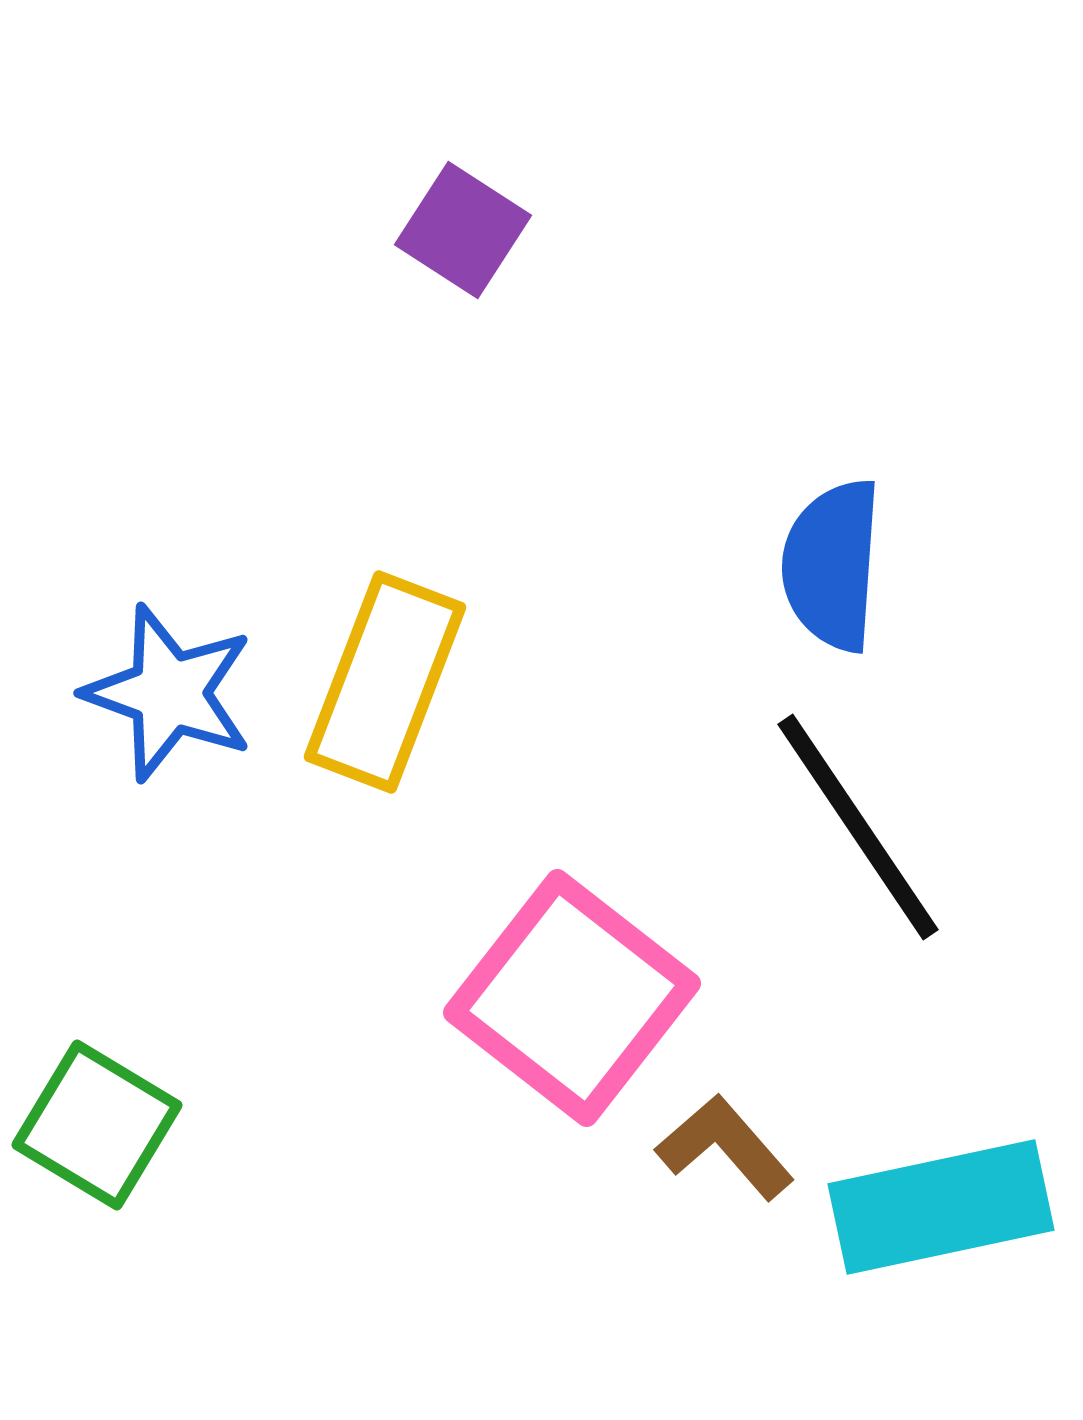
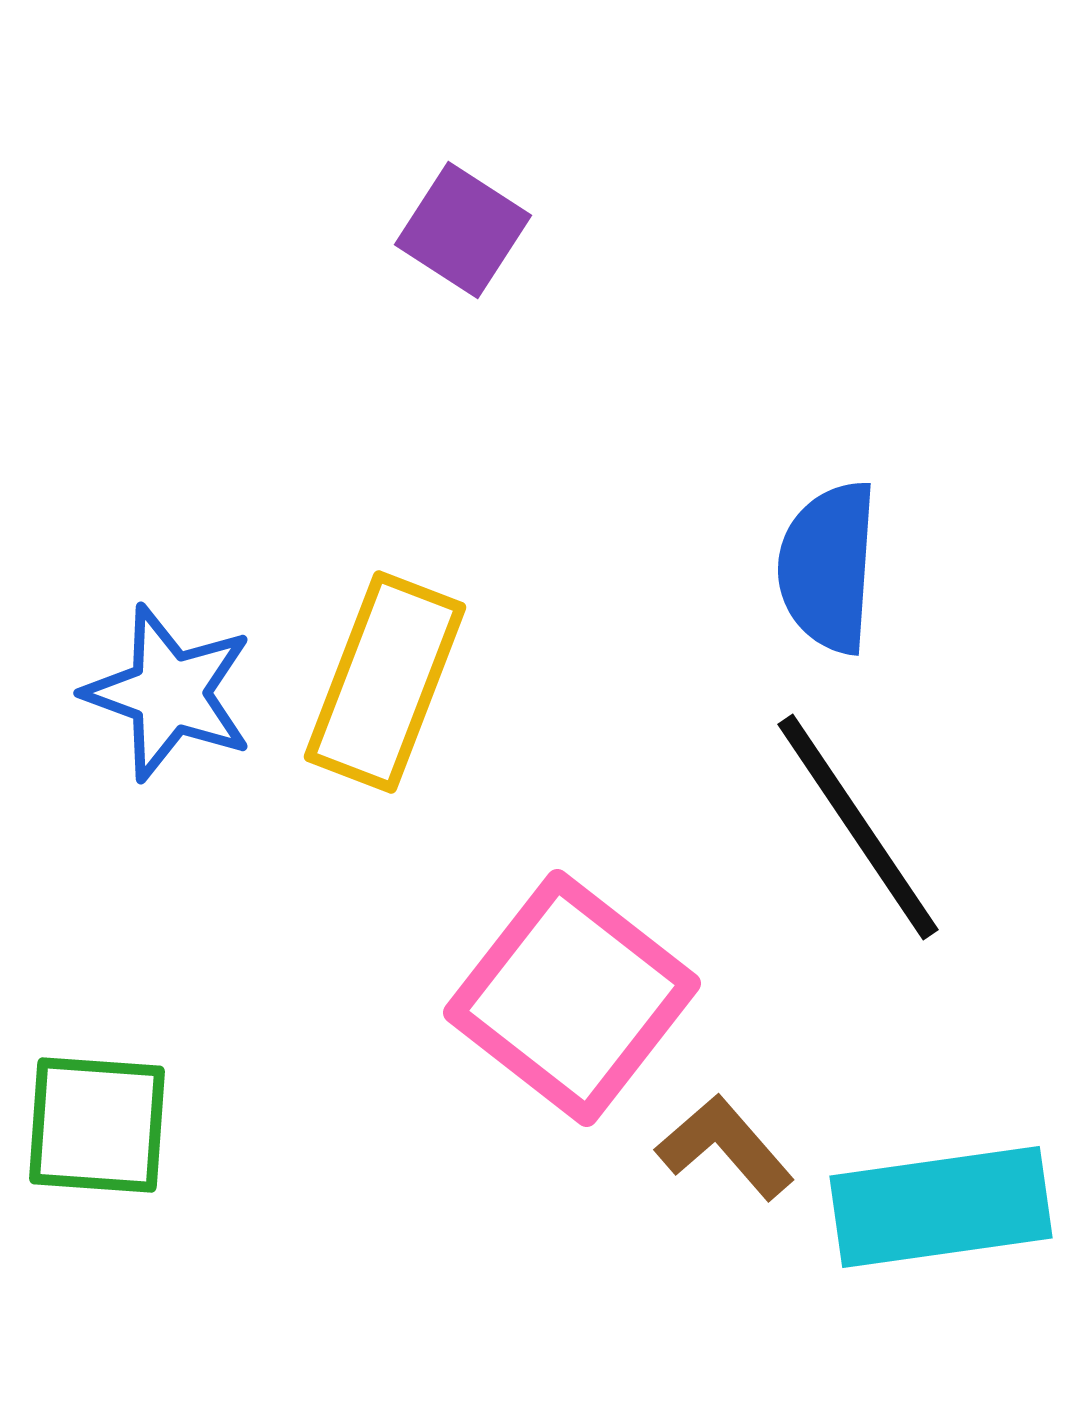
blue semicircle: moved 4 px left, 2 px down
green square: rotated 27 degrees counterclockwise
cyan rectangle: rotated 4 degrees clockwise
